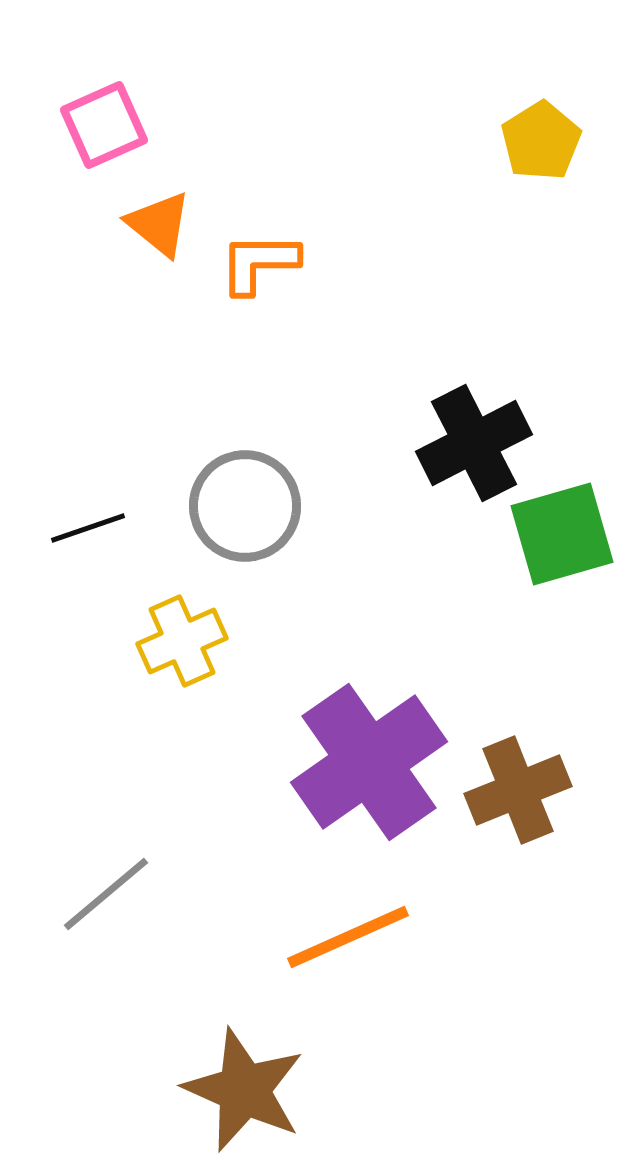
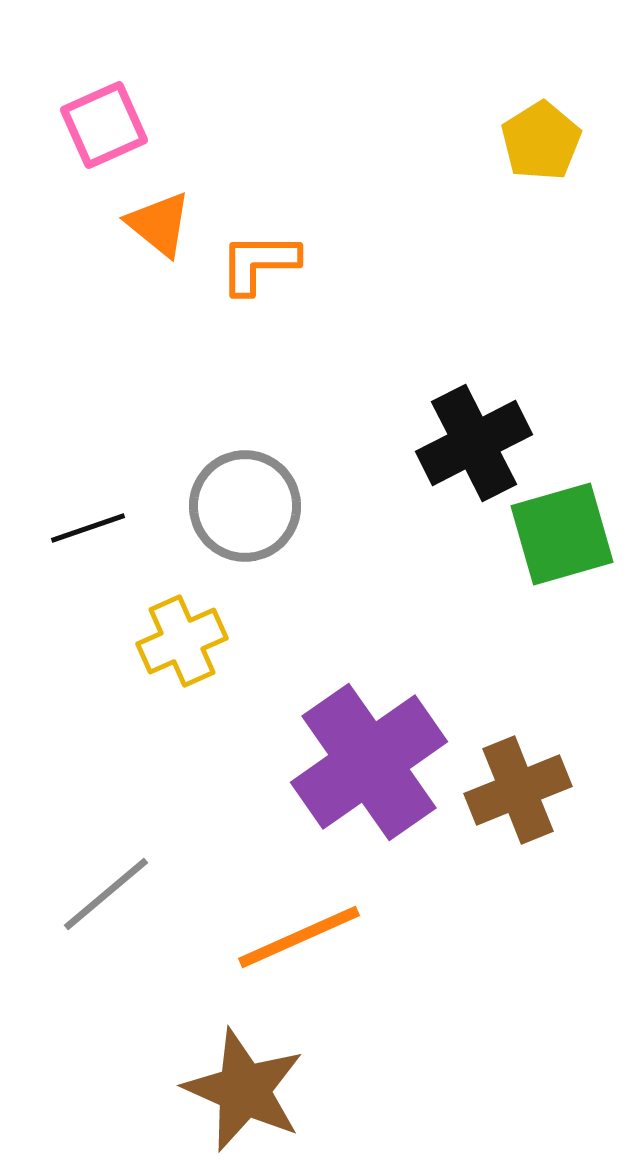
orange line: moved 49 px left
